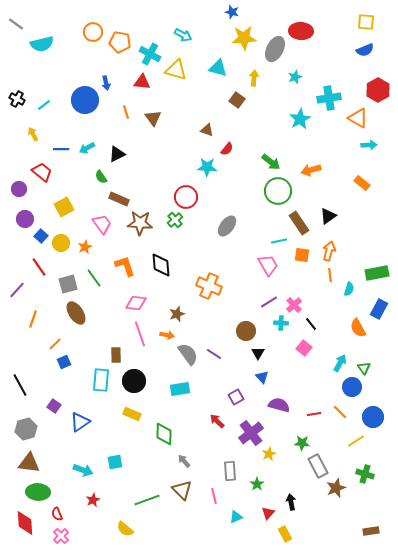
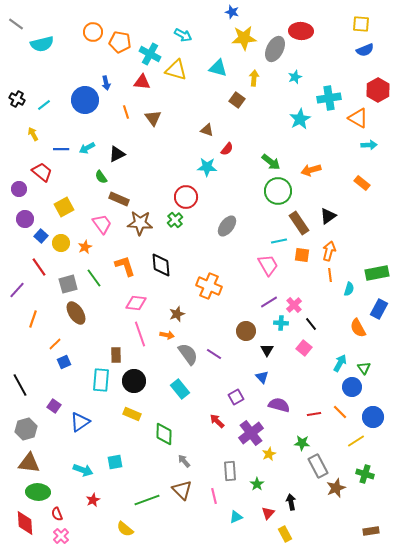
yellow square at (366, 22): moved 5 px left, 2 px down
black triangle at (258, 353): moved 9 px right, 3 px up
cyan rectangle at (180, 389): rotated 60 degrees clockwise
